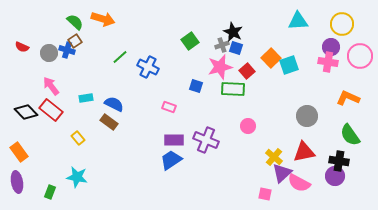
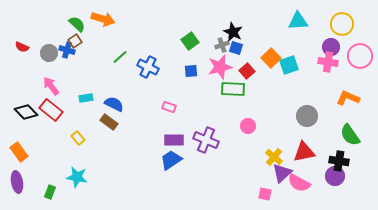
green semicircle at (75, 22): moved 2 px right, 2 px down
blue square at (196, 86): moved 5 px left, 15 px up; rotated 24 degrees counterclockwise
